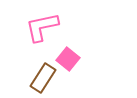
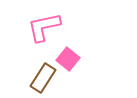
pink L-shape: moved 2 px right
